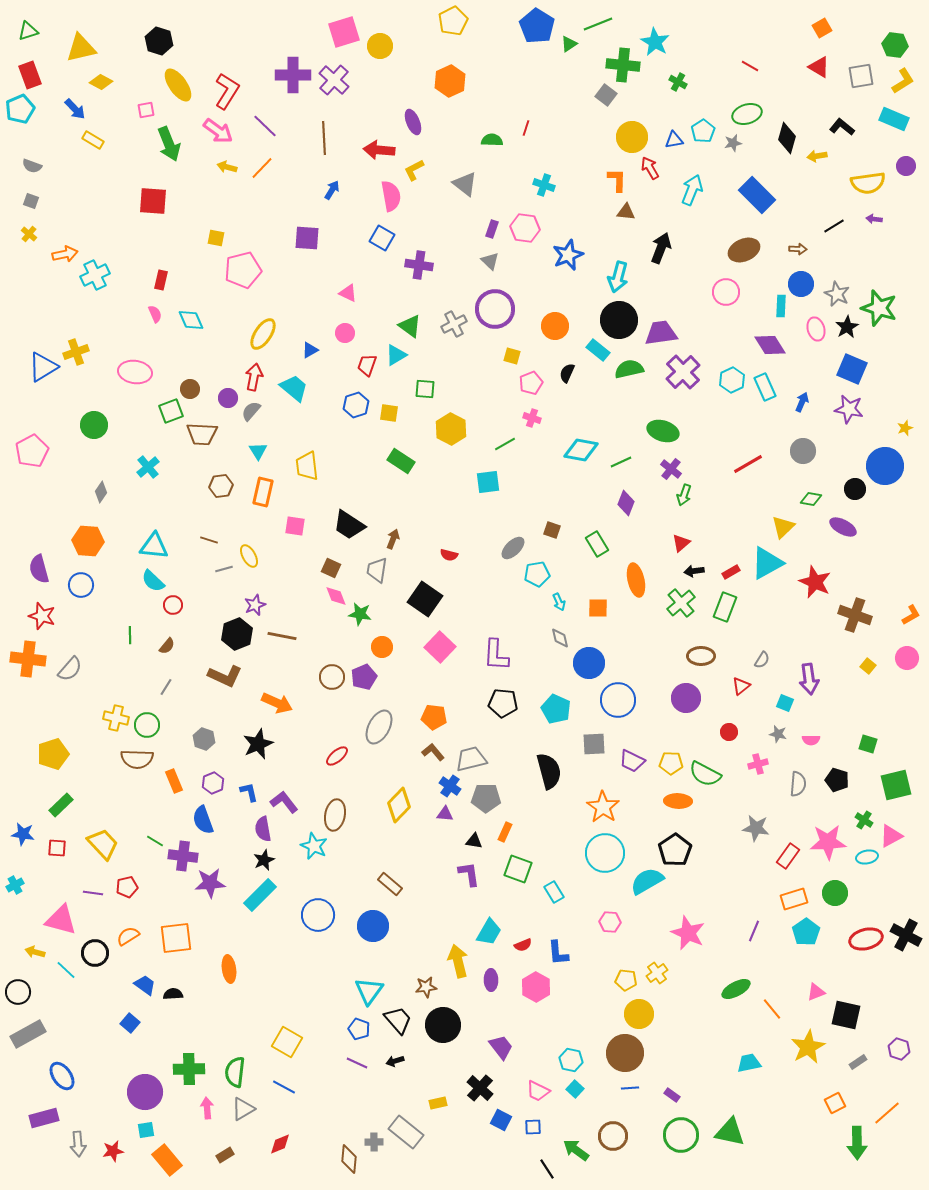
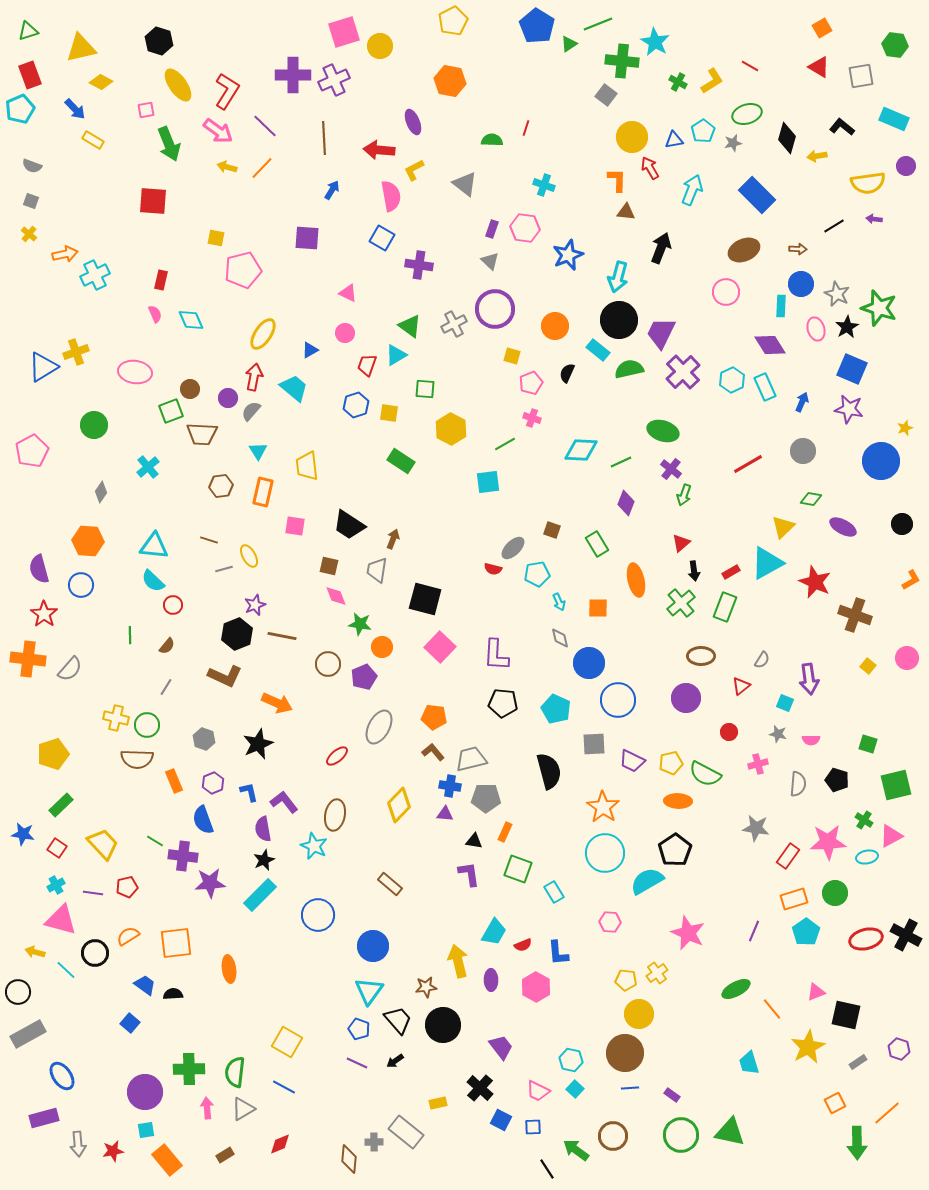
green cross at (623, 65): moved 1 px left, 4 px up
purple cross at (334, 80): rotated 24 degrees clockwise
orange hexagon at (450, 81): rotated 24 degrees counterclockwise
yellow L-shape at (903, 81): moved 191 px left
purple trapezoid at (661, 333): rotated 56 degrees counterclockwise
cyan diamond at (581, 450): rotated 8 degrees counterclockwise
blue circle at (885, 466): moved 4 px left, 5 px up
black circle at (855, 489): moved 47 px right, 35 px down
red semicircle at (449, 555): moved 44 px right, 14 px down
brown square at (331, 568): moved 2 px left, 2 px up; rotated 12 degrees counterclockwise
black arrow at (694, 571): rotated 90 degrees counterclockwise
black square at (425, 599): rotated 20 degrees counterclockwise
green star at (360, 614): moved 10 px down
orange L-shape at (911, 615): moved 35 px up
red star at (42, 616): moved 2 px right, 2 px up; rotated 16 degrees clockwise
brown circle at (332, 677): moved 4 px left, 13 px up
yellow pentagon at (671, 763): rotated 15 degrees counterclockwise
blue cross at (450, 786): rotated 25 degrees counterclockwise
red square at (57, 848): rotated 30 degrees clockwise
cyan cross at (15, 885): moved 41 px right
blue circle at (373, 926): moved 20 px down
cyan trapezoid at (489, 932): moved 5 px right
orange square at (176, 938): moved 5 px down
black arrow at (395, 1061): rotated 18 degrees counterclockwise
cyan trapezoid at (749, 1063): rotated 95 degrees counterclockwise
